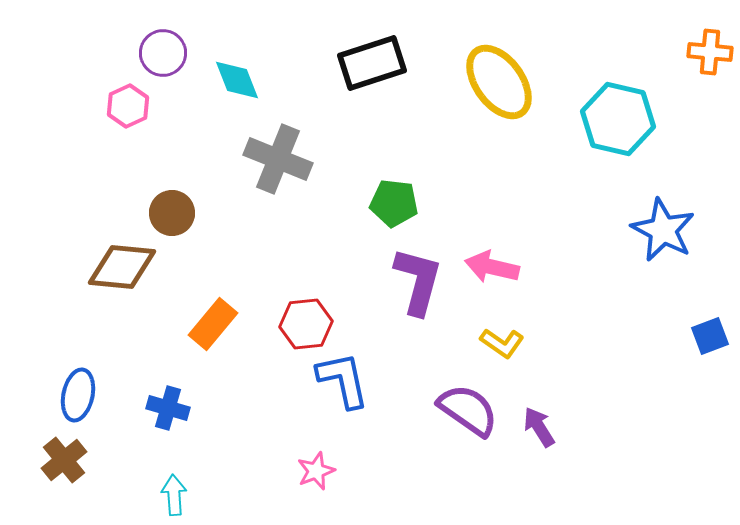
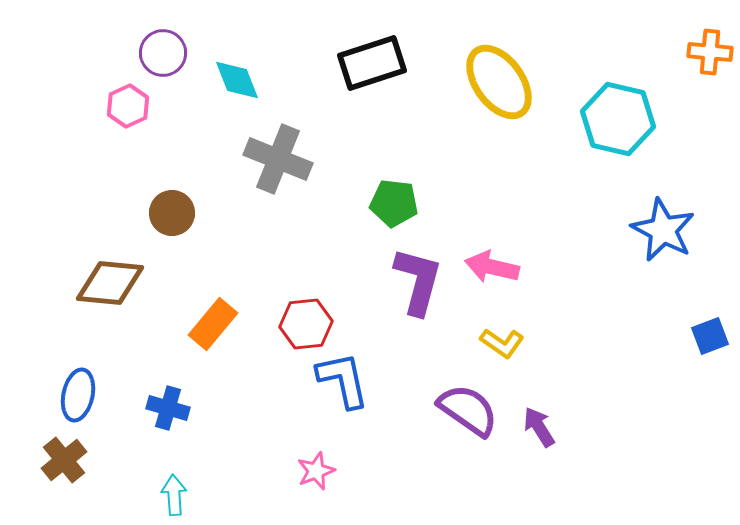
brown diamond: moved 12 px left, 16 px down
